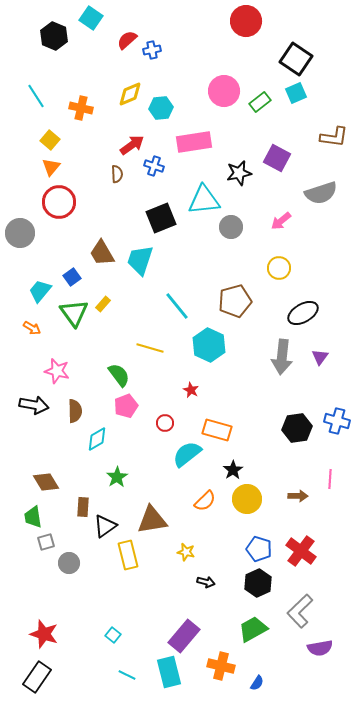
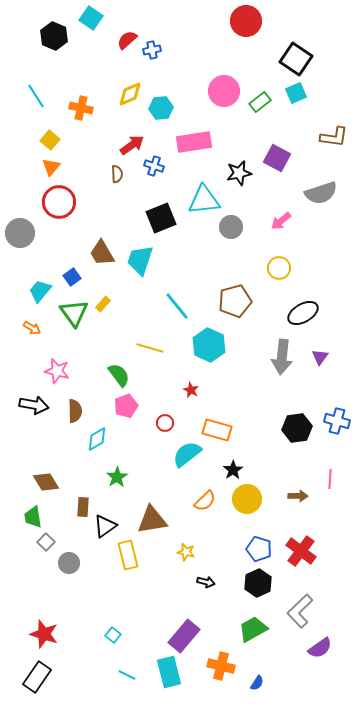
gray square at (46, 542): rotated 30 degrees counterclockwise
purple semicircle at (320, 648): rotated 25 degrees counterclockwise
